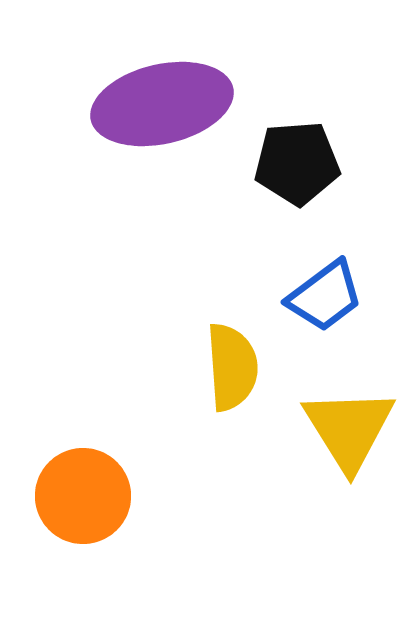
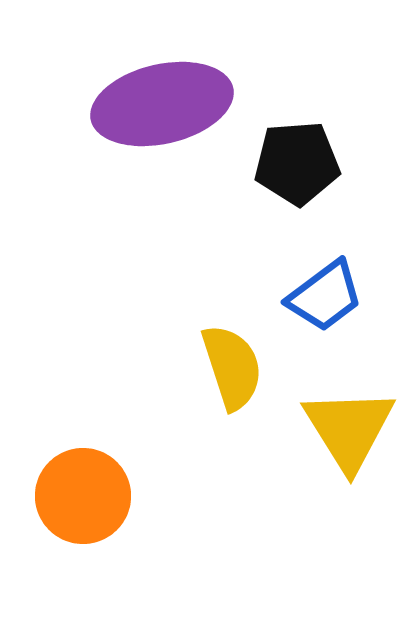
yellow semicircle: rotated 14 degrees counterclockwise
